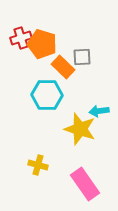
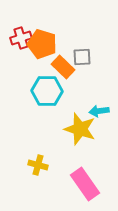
cyan hexagon: moved 4 px up
